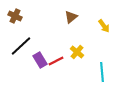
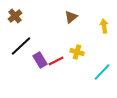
brown cross: rotated 24 degrees clockwise
yellow arrow: rotated 152 degrees counterclockwise
yellow cross: rotated 24 degrees counterclockwise
cyan line: rotated 48 degrees clockwise
